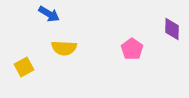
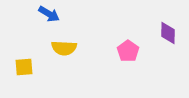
purple diamond: moved 4 px left, 4 px down
pink pentagon: moved 4 px left, 2 px down
yellow square: rotated 24 degrees clockwise
